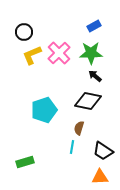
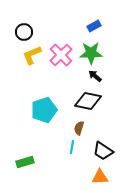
pink cross: moved 2 px right, 2 px down
